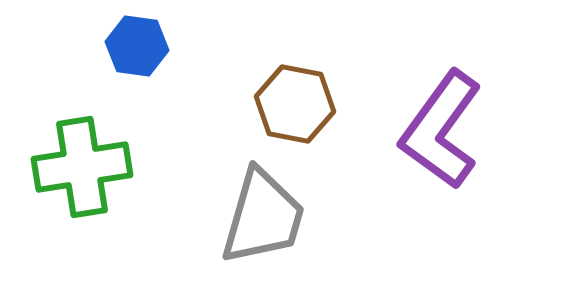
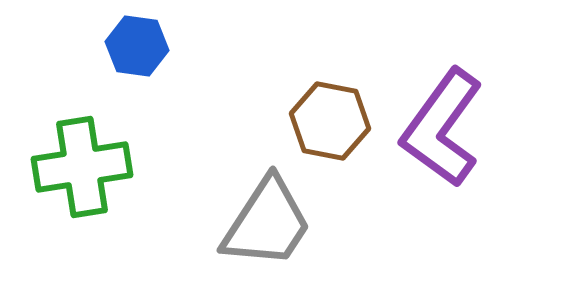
brown hexagon: moved 35 px right, 17 px down
purple L-shape: moved 1 px right, 2 px up
gray trapezoid: moved 4 px right, 6 px down; rotated 17 degrees clockwise
